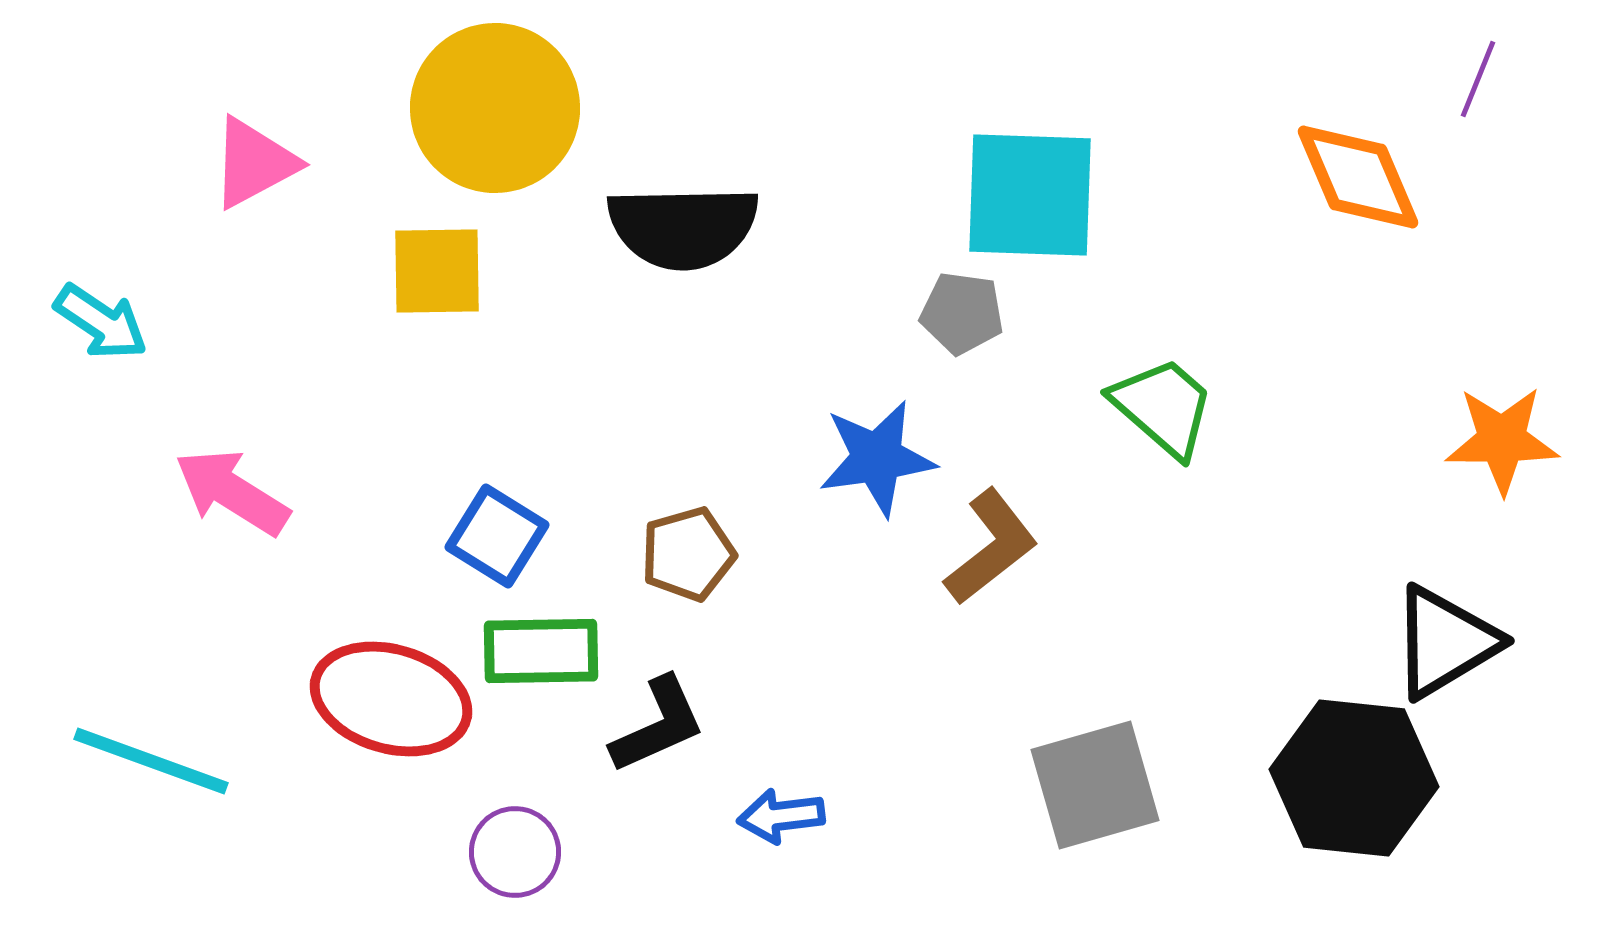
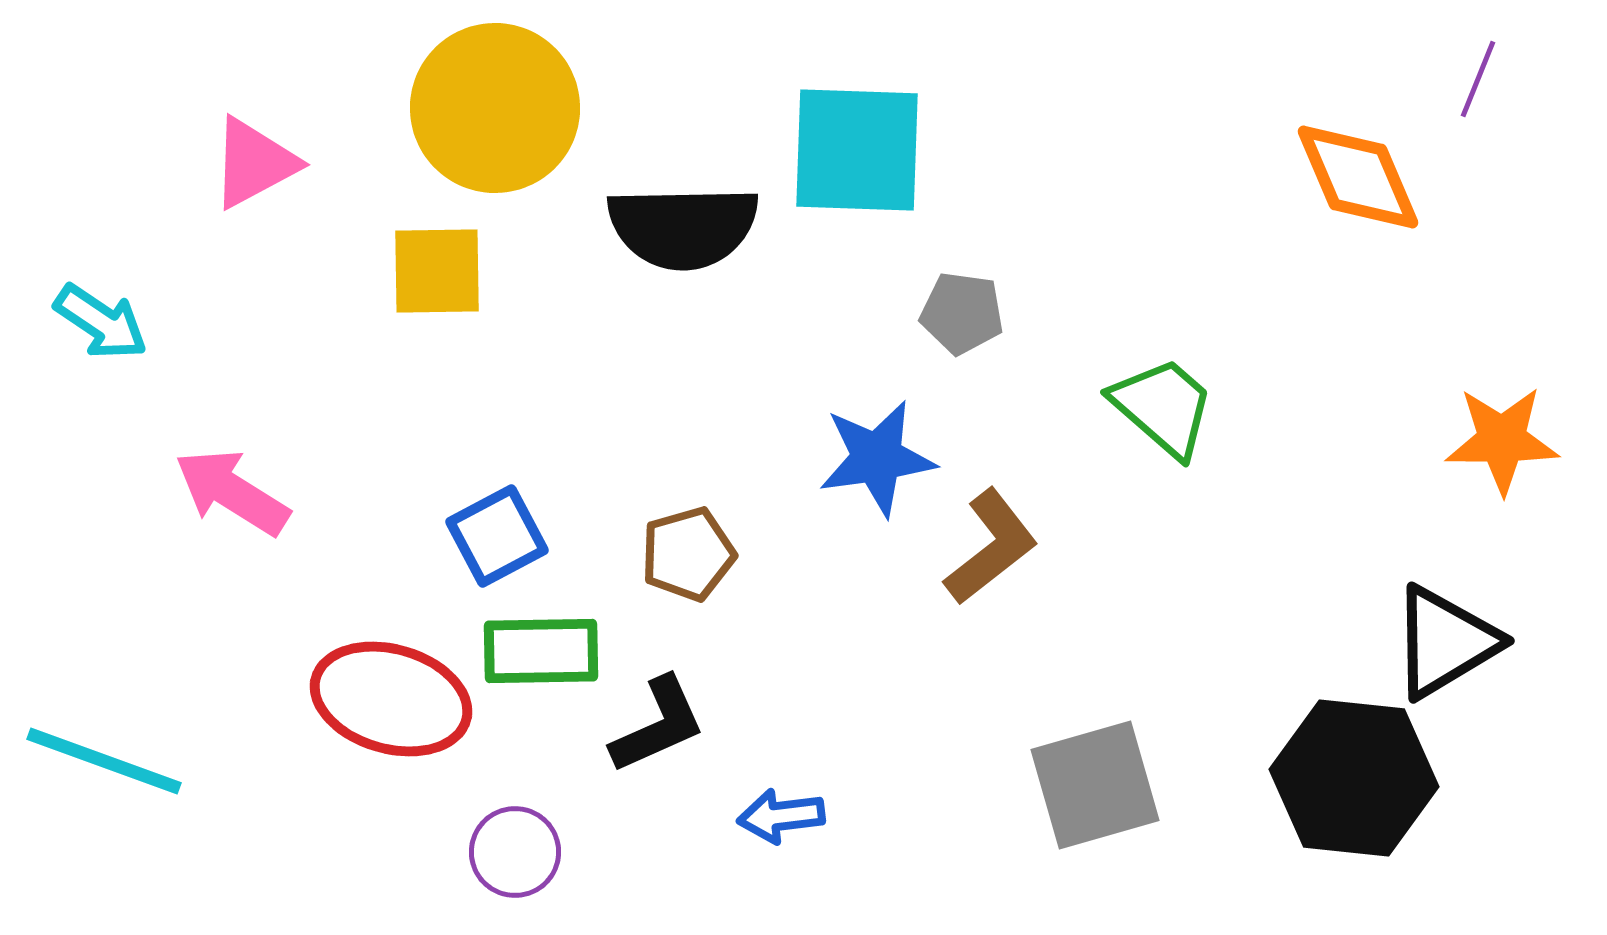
cyan square: moved 173 px left, 45 px up
blue square: rotated 30 degrees clockwise
cyan line: moved 47 px left
